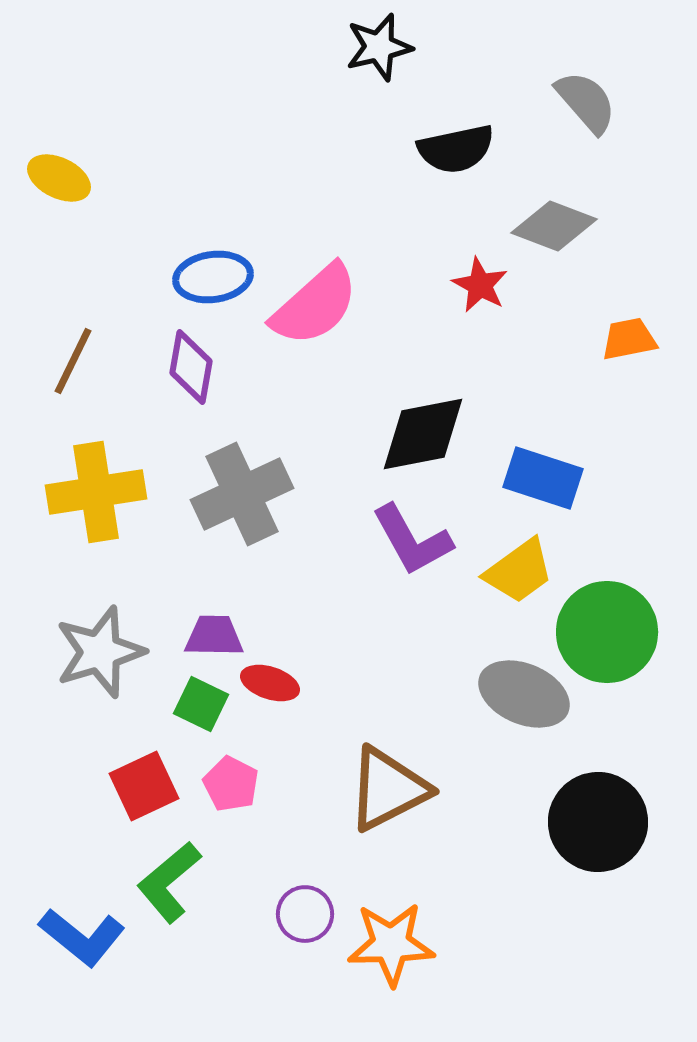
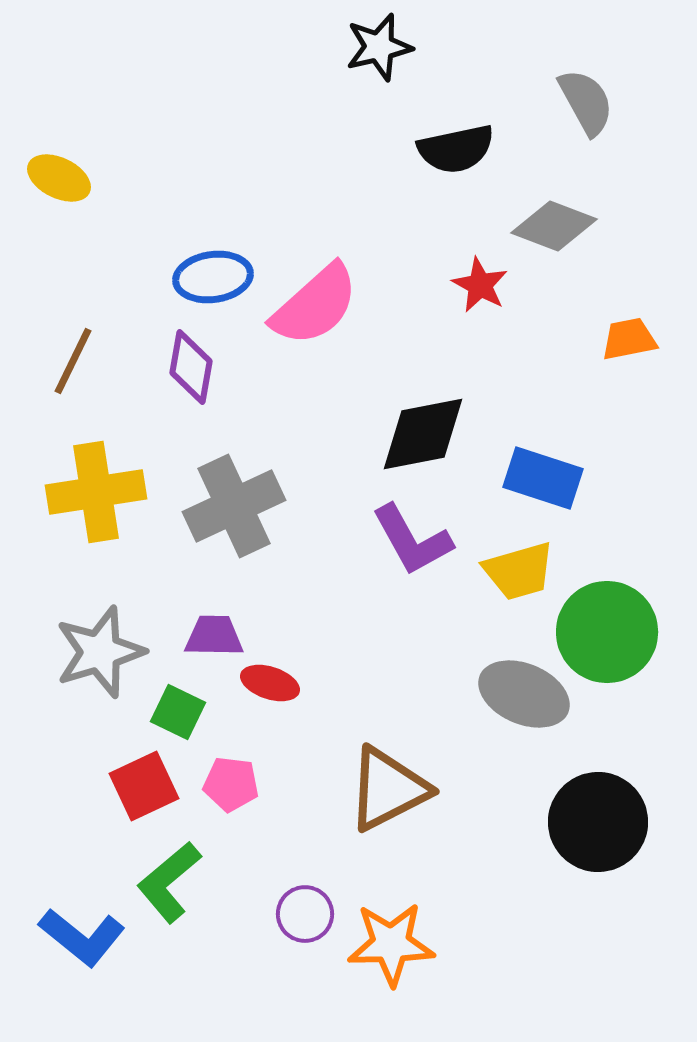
gray semicircle: rotated 12 degrees clockwise
gray cross: moved 8 px left, 12 px down
yellow trapezoid: rotated 20 degrees clockwise
green square: moved 23 px left, 8 px down
pink pentagon: rotated 20 degrees counterclockwise
